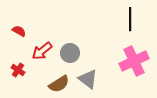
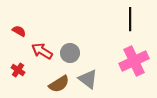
red arrow: rotated 70 degrees clockwise
